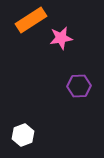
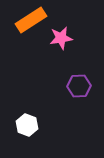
white hexagon: moved 4 px right, 10 px up; rotated 20 degrees counterclockwise
